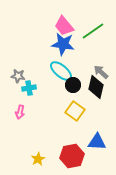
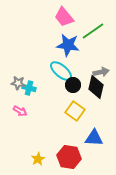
pink trapezoid: moved 9 px up
blue star: moved 5 px right, 1 px down
gray arrow: rotated 126 degrees clockwise
gray star: moved 7 px down
cyan cross: rotated 24 degrees clockwise
pink arrow: moved 1 px up; rotated 72 degrees counterclockwise
blue triangle: moved 3 px left, 4 px up
red hexagon: moved 3 px left, 1 px down; rotated 20 degrees clockwise
